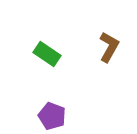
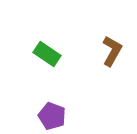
brown L-shape: moved 3 px right, 4 px down
